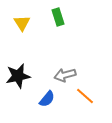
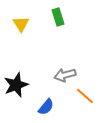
yellow triangle: moved 1 px left, 1 px down
black star: moved 2 px left, 9 px down; rotated 10 degrees counterclockwise
blue semicircle: moved 1 px left, 8 px down
